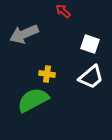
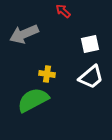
white square: rotated 30 degrees counterclockwise
